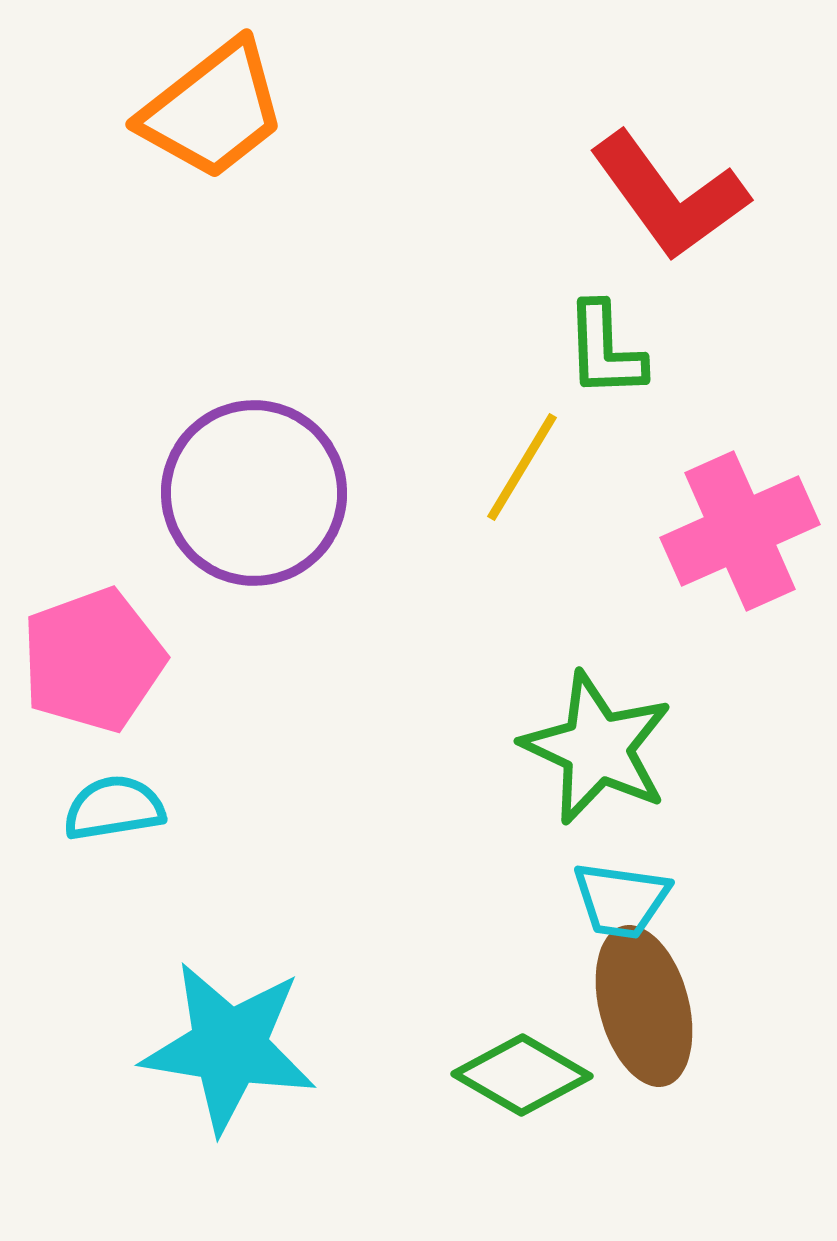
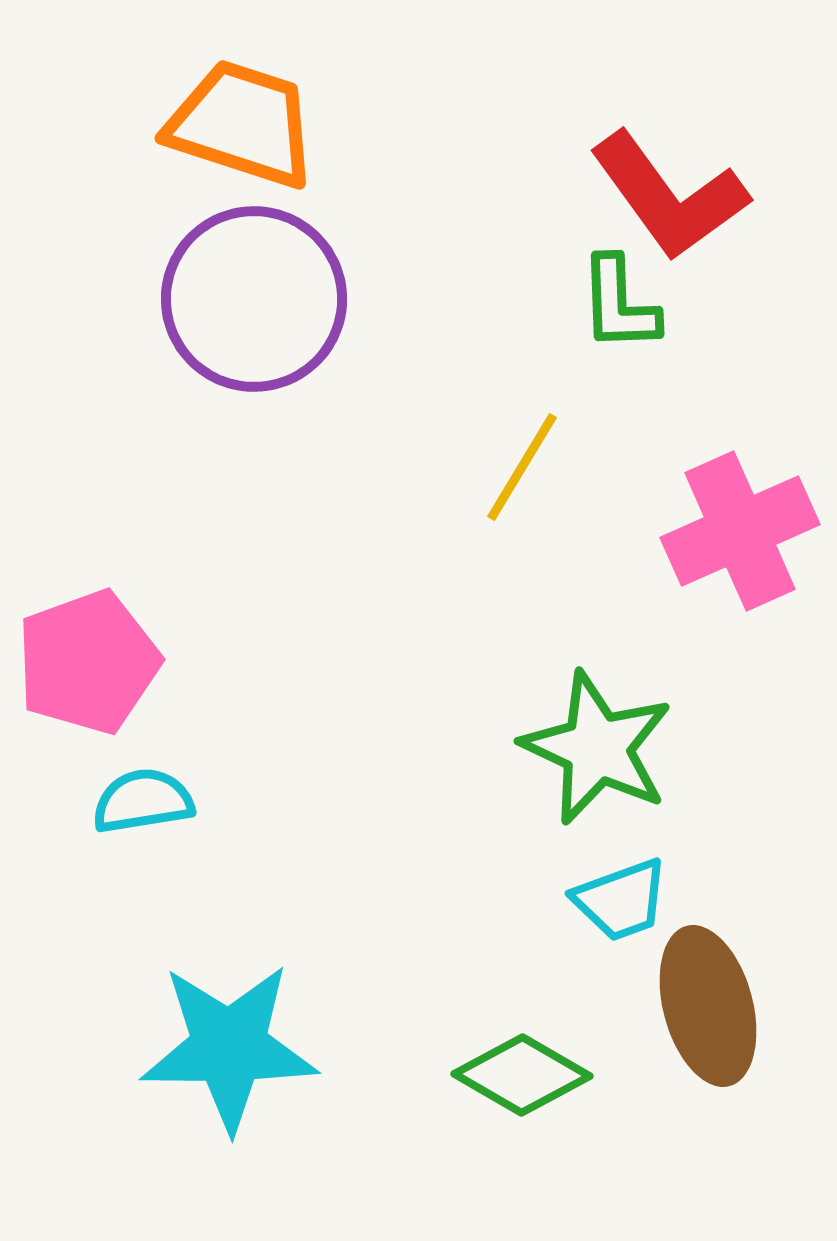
orange trapezoid: moved 29 px right, 14 px down; rotated 124 degrees counterclockwise
green L-shape: moved 14 px right, 46 px up
purple circle: moved 194 px up
pink pentagon: moved 5 px left, 2 px down
cyan semicircle: moved 29 px right, 7 px up
cyan trapezoid: rotated 28 degrees counterclockwise
brown ellipse: moved 64 px right
cyan star: rotated 9 degrees counterclockwise
